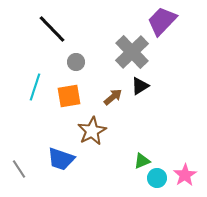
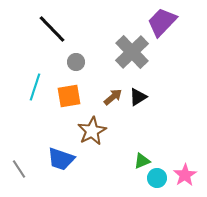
purple trapezoid: moved 1 px down
black triangle: moved 2 px left, 11 px down
